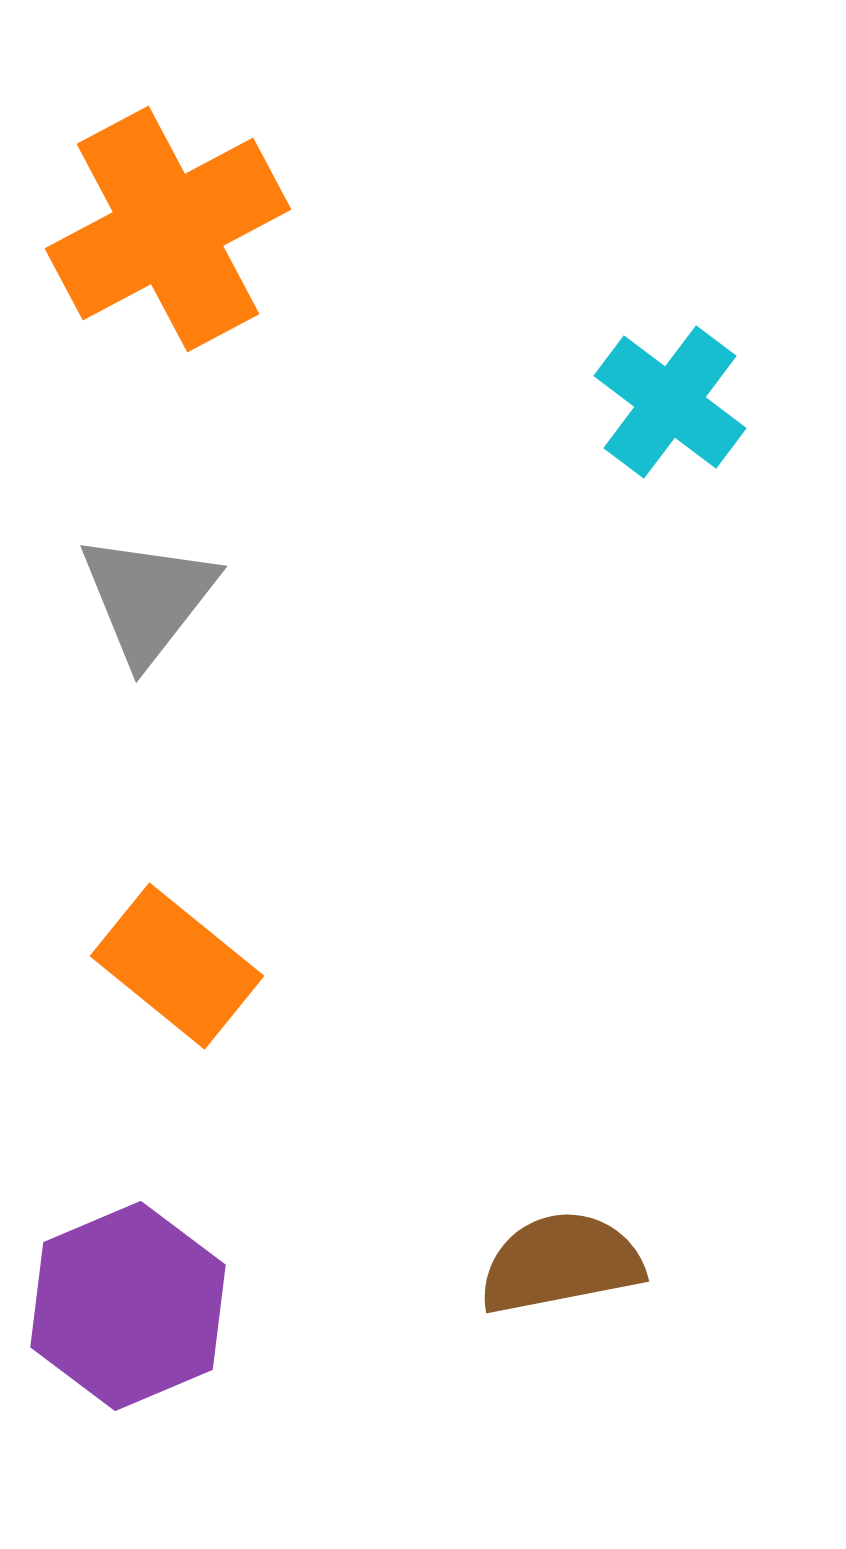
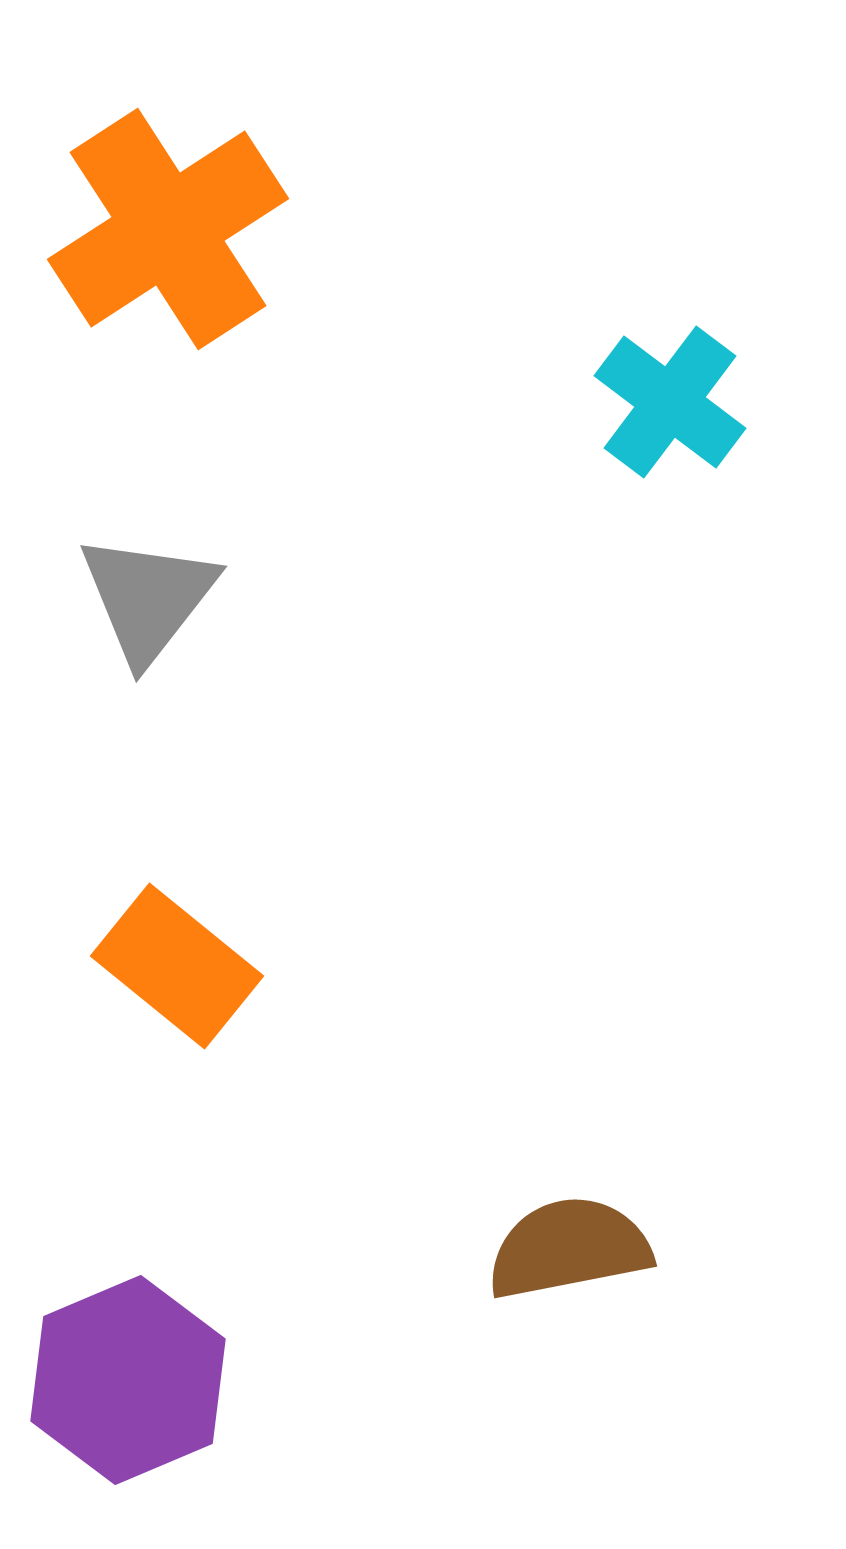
orange cross: rotated 5 degrees counterclockwise
brown semicircle: moved 8 px right, 15 px up
purple hexagon: moved 74 px down
